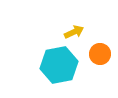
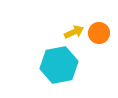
orange circle: moved 1 px left, 21 px up
